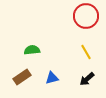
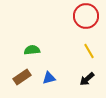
yellow line: moved 3 px right, 1 px up
blue triangle: moved 3 px left
